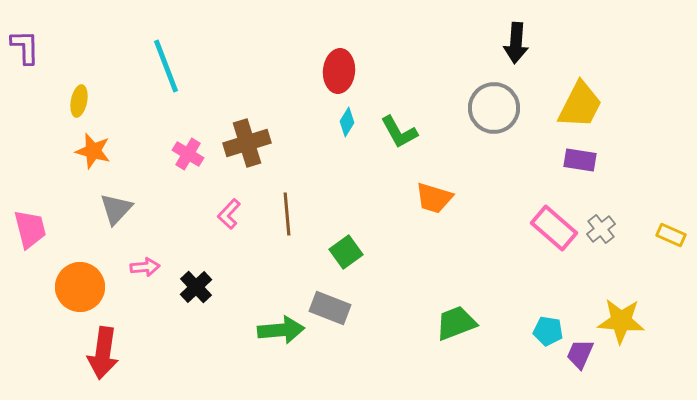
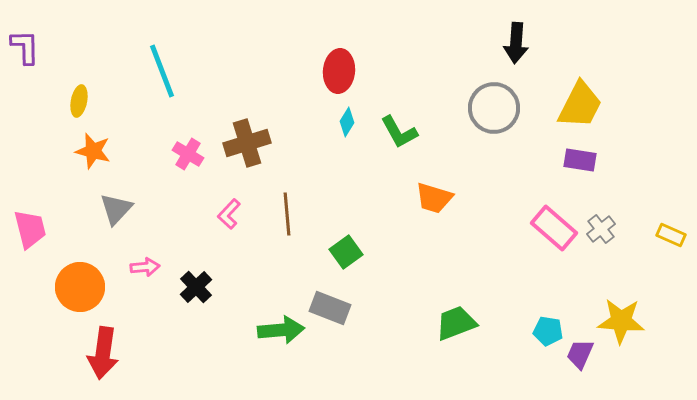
cyan line: moved 4 px left, 5 px down
